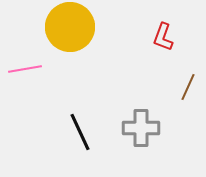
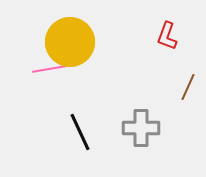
yellow circle: moved 15 px down
red L-shape: moved 4 px right, 1 px up
pink line: moved 24 px right
